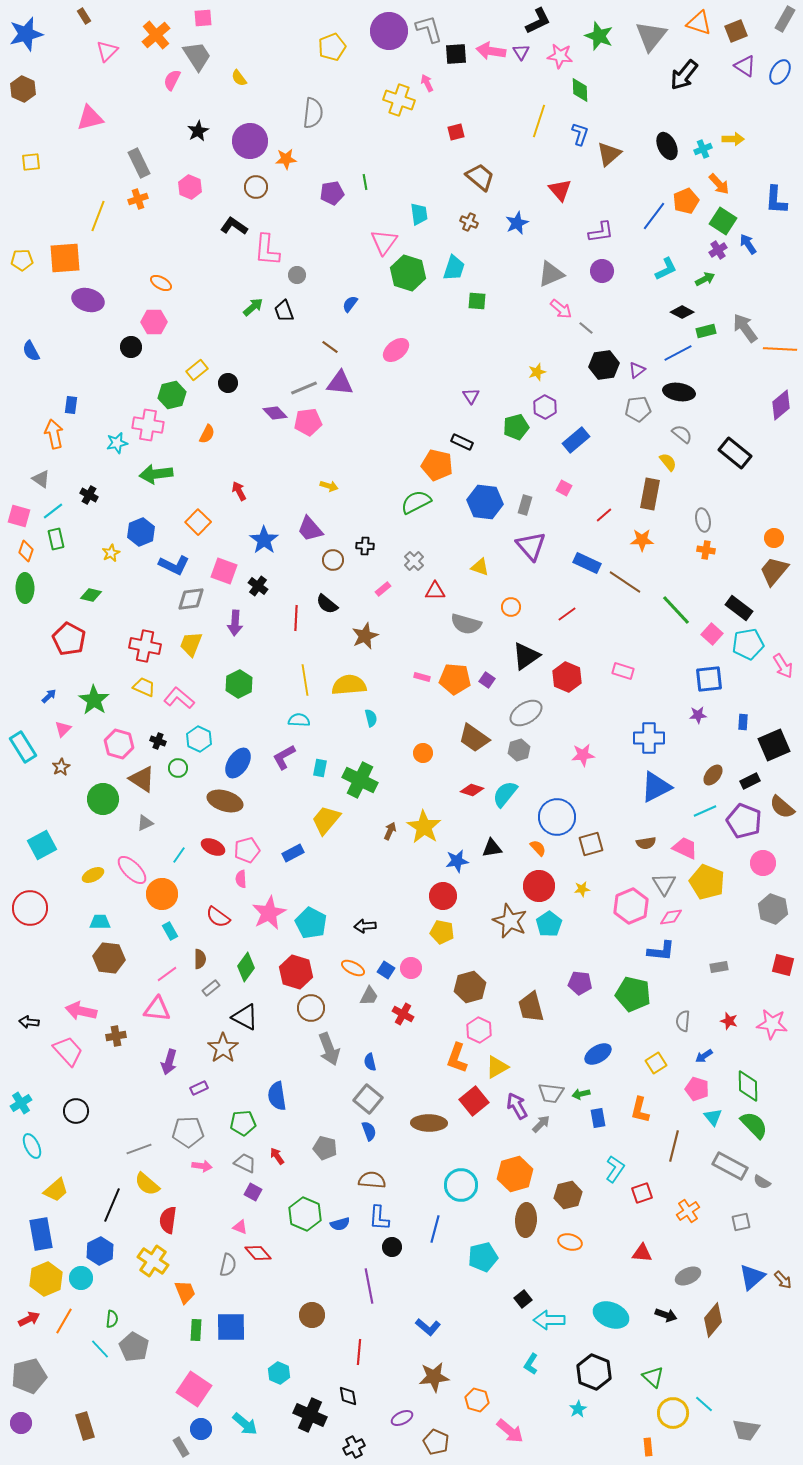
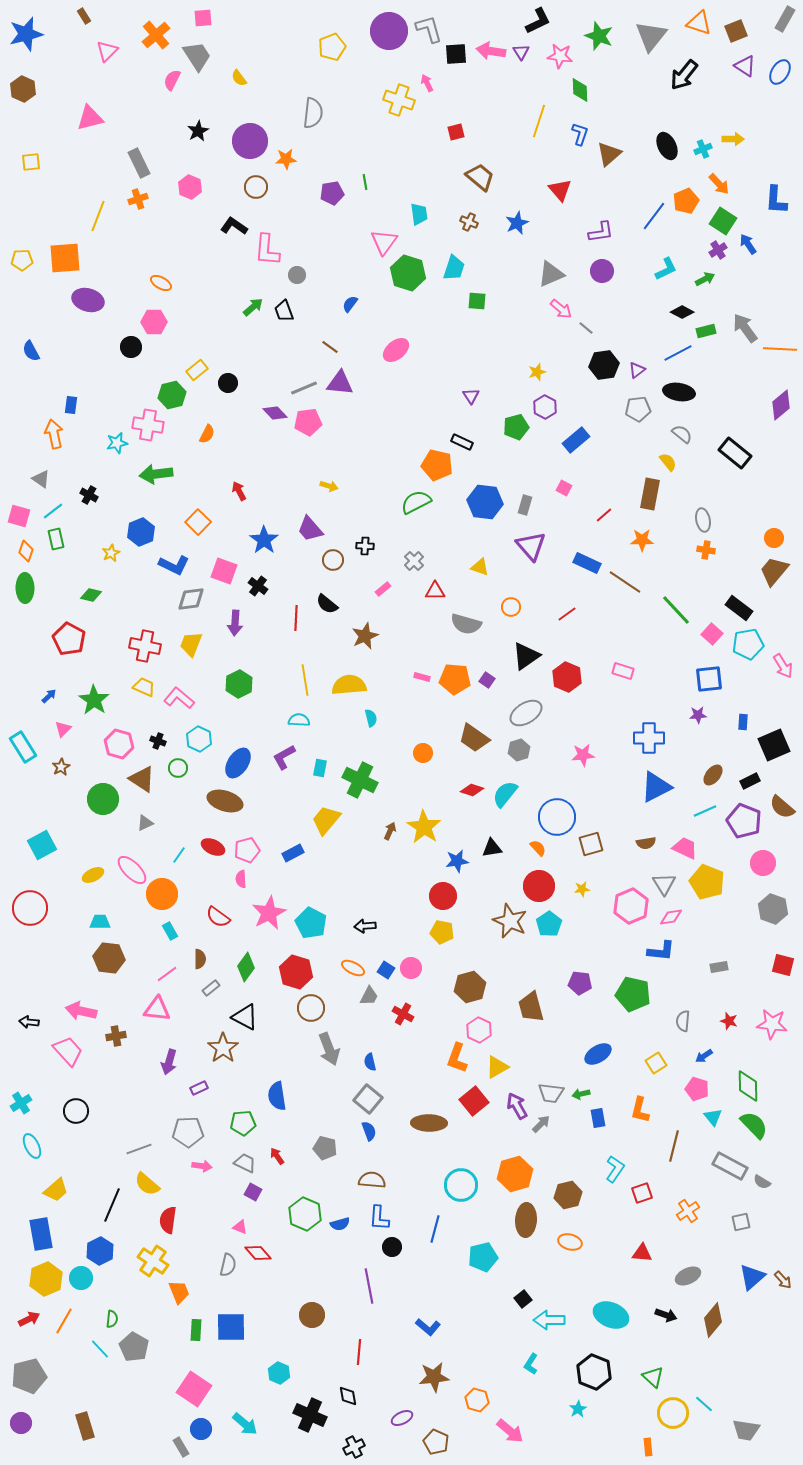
orange trapezoid at (185, 1292): moved 6 px left
